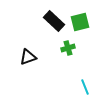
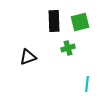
black rectangle: rotated 45 degrees clockwise
cyan line: moved 2 px right, 3 px up; rotated 28 degrees clockwise
